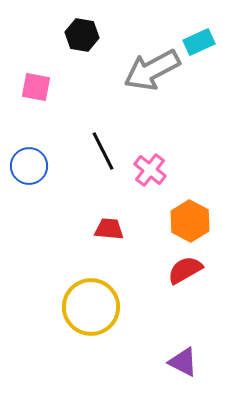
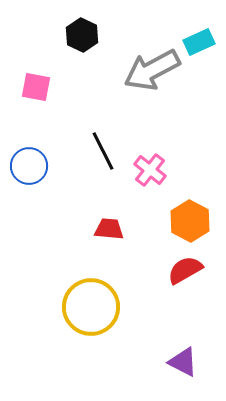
black hexagon: rotated 16 degrees clockwise
